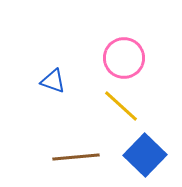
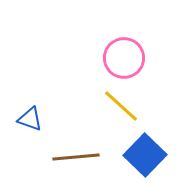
blue triangle: moved 23 px left, 38 px down
